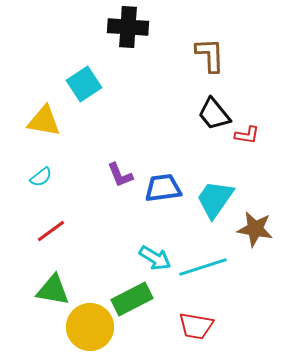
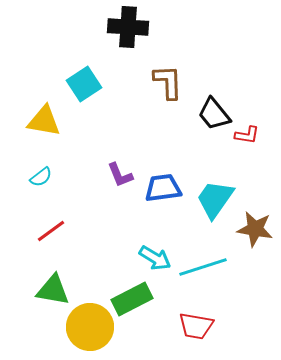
brown L-shape: moved 42 px left, 27 px down
